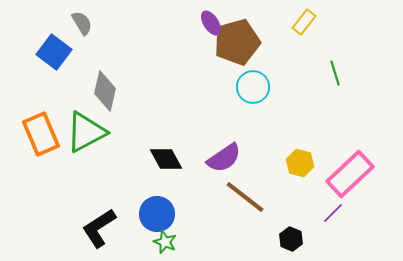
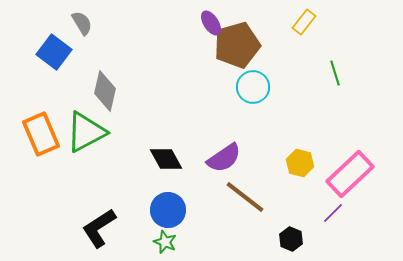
brown pentagon: moved 3 px down
blue circle: moved 11 px right, 4 px up
